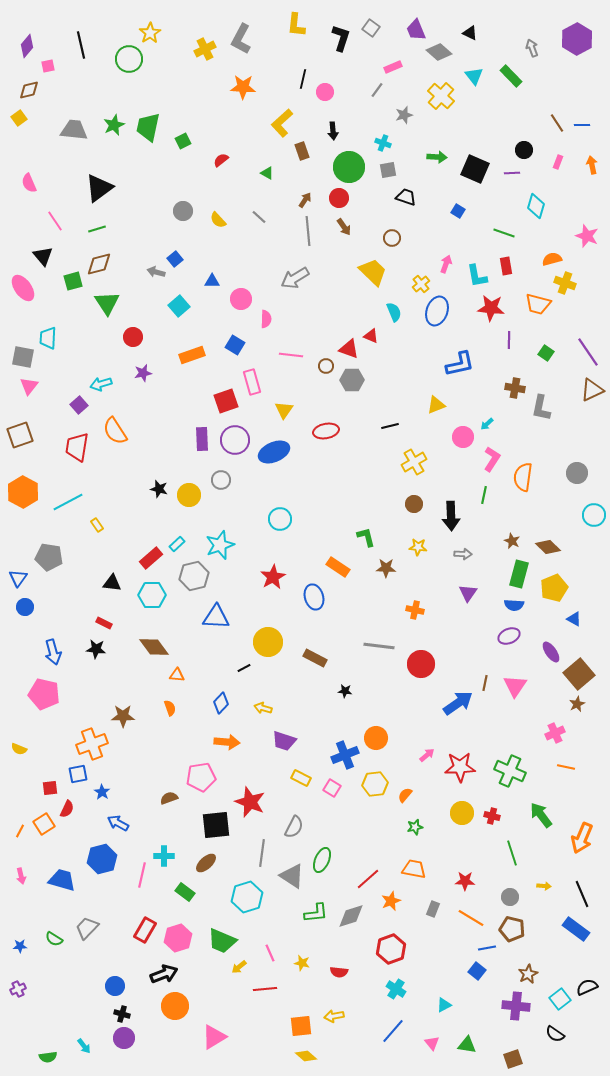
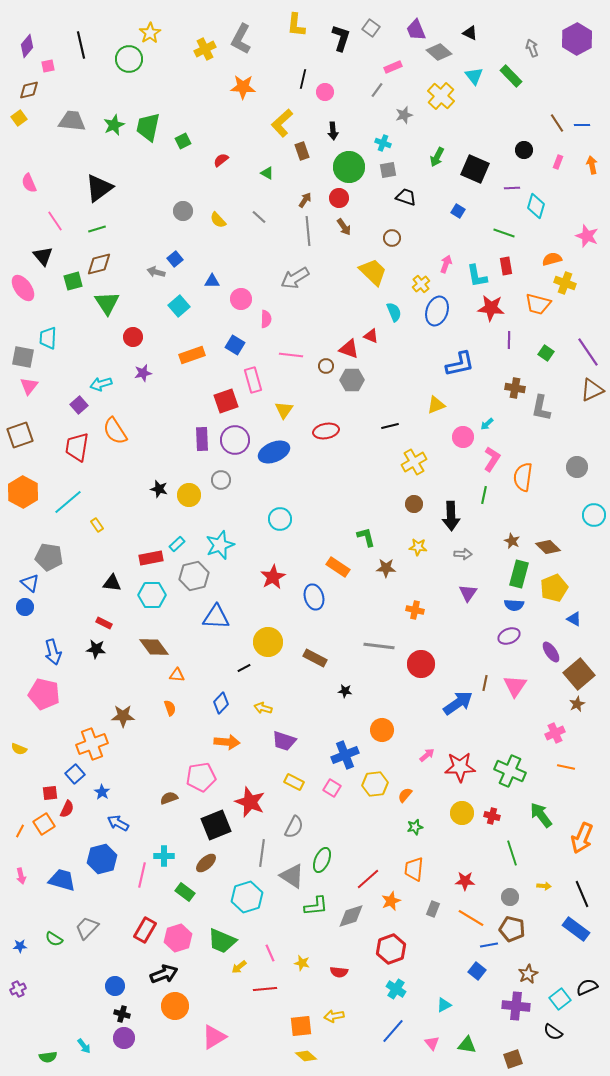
gray trapezoid at (74, 130): moved 2 px left, 9 px up
green arrow at (437, 157): rotated 114 degrees clockwise
purple line at (512, 173): moved 15 px down
pink rectangle at (252, 382): moved 1 px right, 2 px up
gray circle at (577, 473): moved 6 px up
cyan line at (68, 502): rotated 12 degrees counterclockwise
red rectangle at (151, 558): rotated 30 degrees clockwise
blue triangle at (18, 578): moved 12 px right, 5 px down; rotated 24 degrees counterclockwise
orange circle at (376, 738): moved 6 px right, 8 px up
blue square at (78, 774): moved 3 px left; rotated 30 degrees counterclockwise
yellow rectangle at (301, 778): moved 7 px left, 4 px down
red square at (50, 788): moved 5 px down
black square at (216, 825): rotated 16 degrees counterclockwise
orange trapezoid at (414, 869): rotated 95 degrees counterclockwise
green L-shape at (316, 913): moved 7 px up
blue line at (487, 948): moved 2 px right, 3 px up
black semicircle at (555, 1034): moved 2 px left, 2 px up
